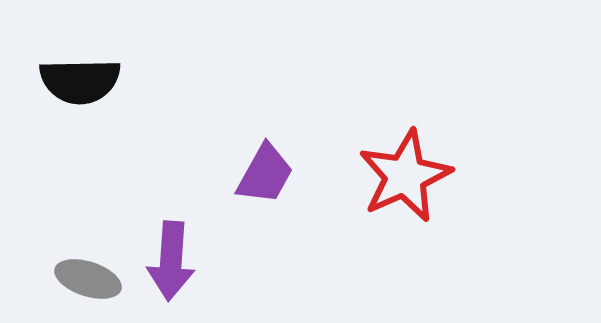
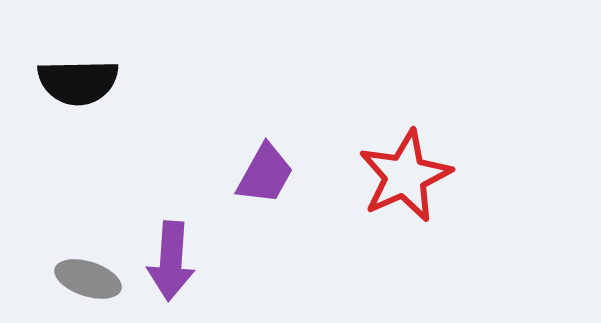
black semicircle: moved 2 px left, 1 px down
